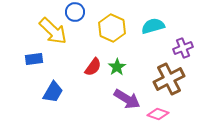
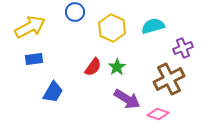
yellow arrow: moved 23 px left, 4 px up; rotated 72 degrees counterclockwise
